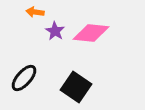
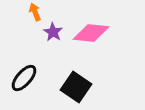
orange arrow: rotated 60 degrees clockwise
purple star: moved 2 px left, 1 px down
